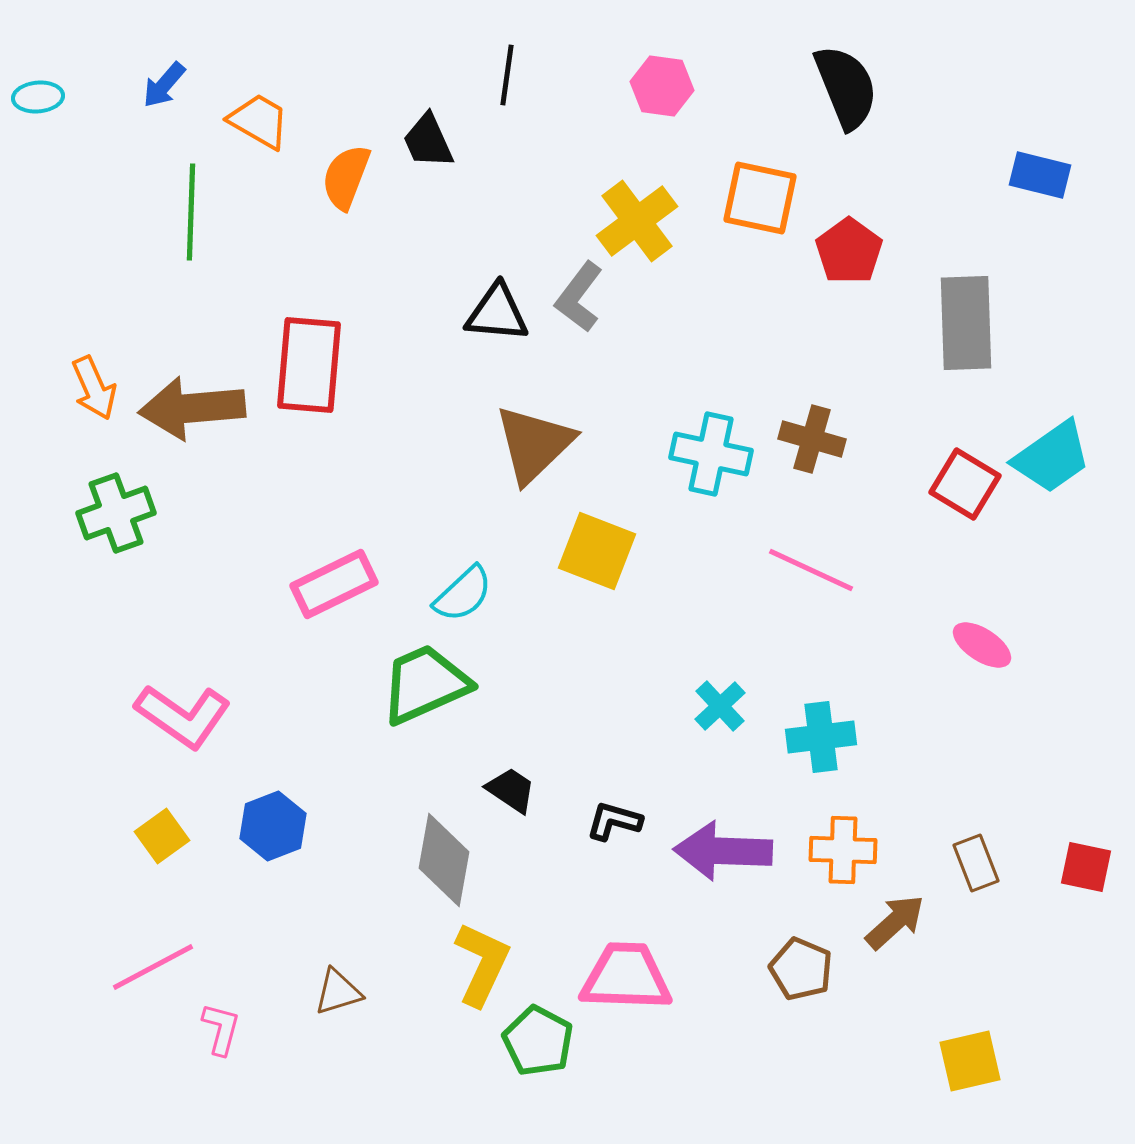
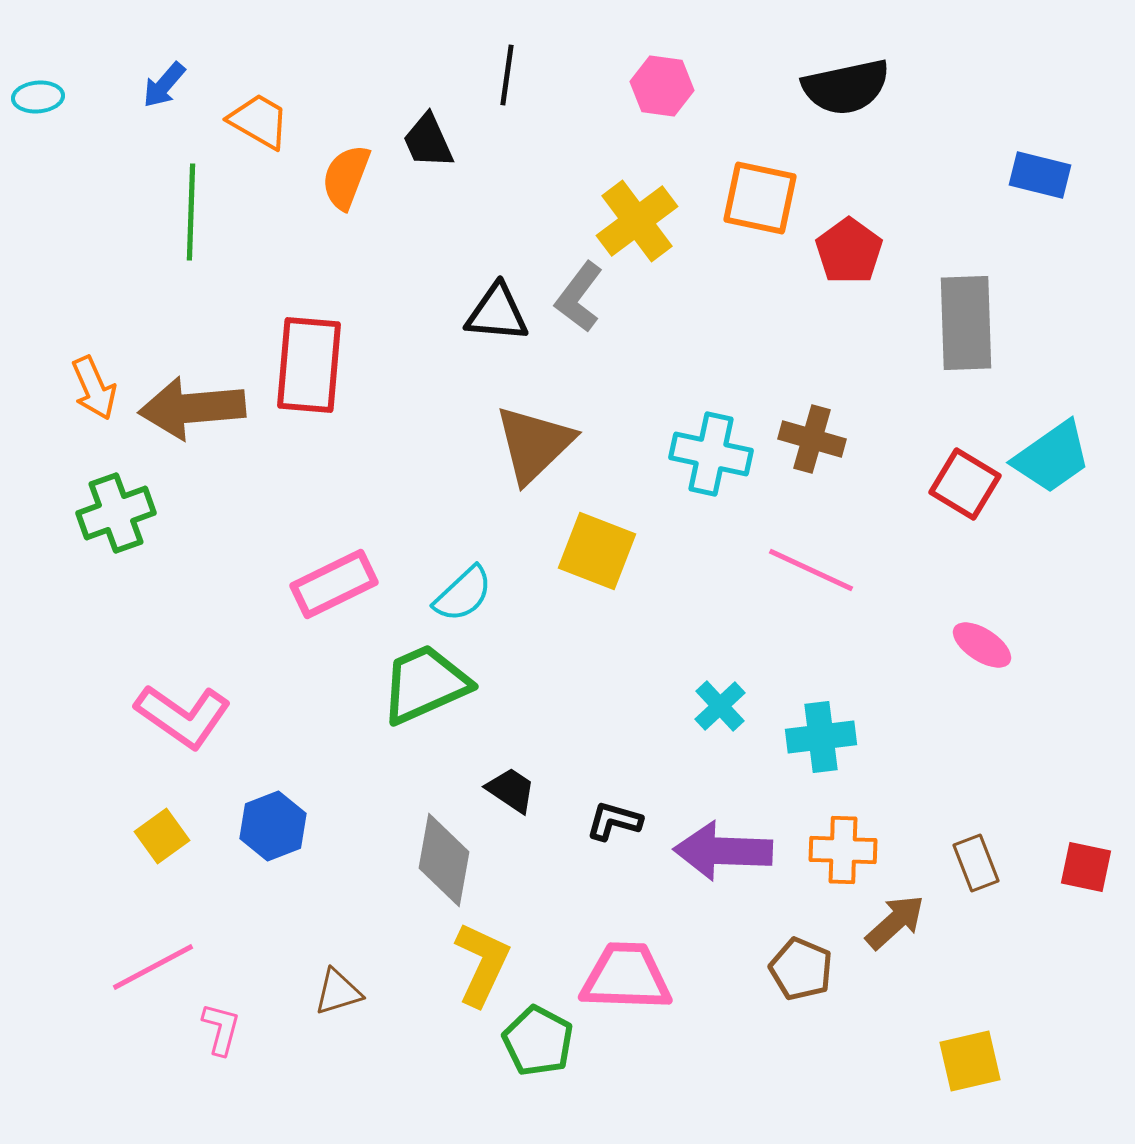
black semicircle at (846, 87): rotated 100 degrees clockwise
